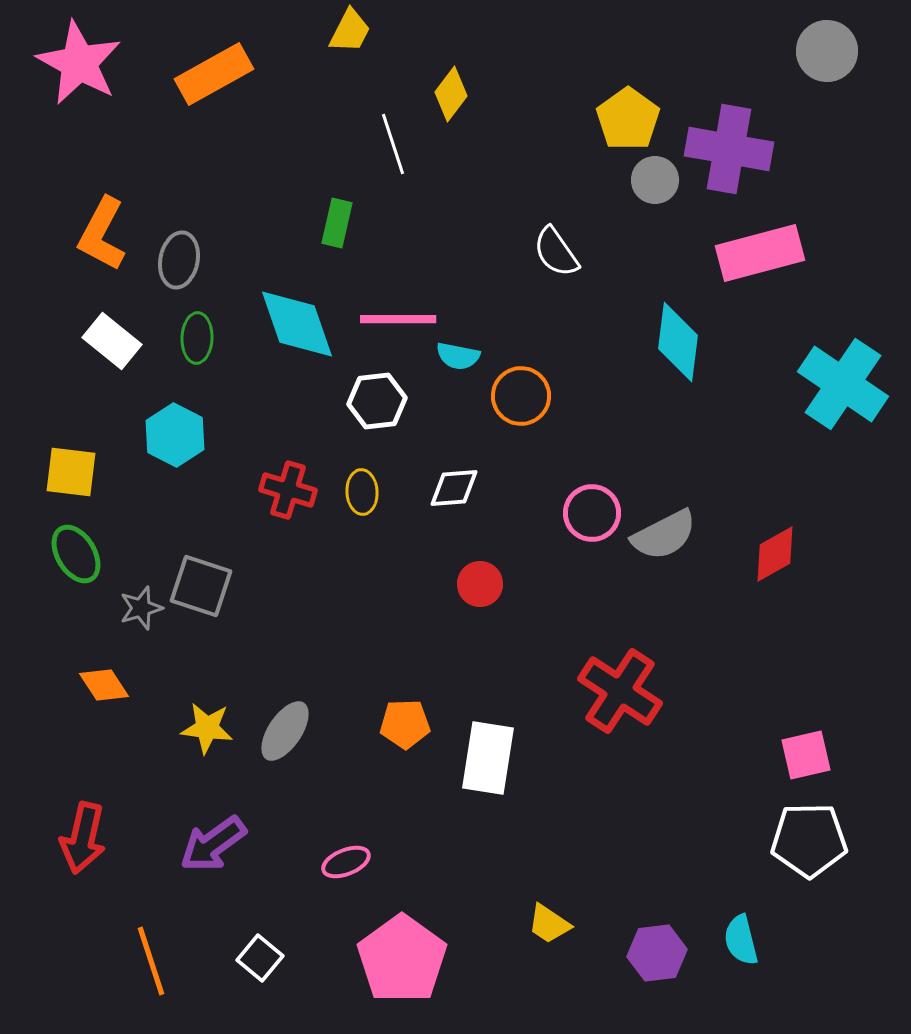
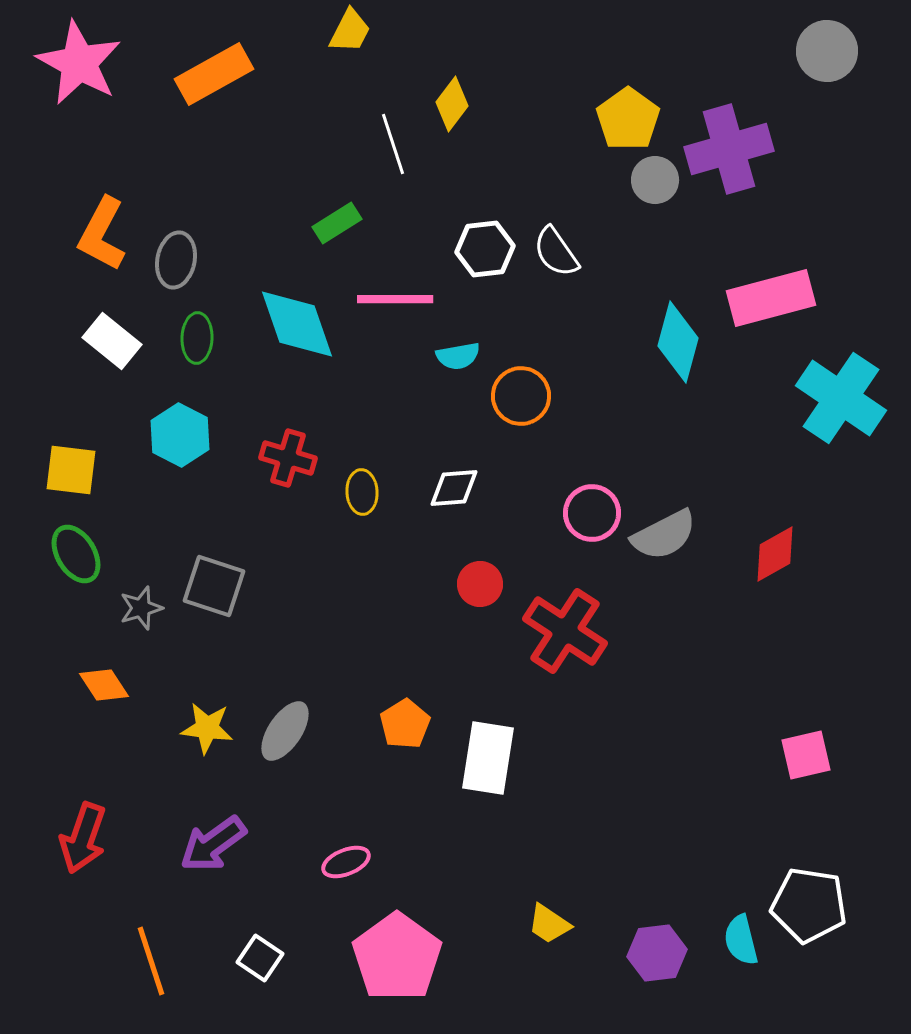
yellow diamond at (451, 94): moved 1 px right, 10 px down
purple cross at (729, 149): rotated 26 degrees counterclockwise
green rectangle at (337, 223): rotated 45 degrees clockwise
pink rectangle at (760, 253): moved 11 px right, 45 px down
gray ellipse at (179, 260): moved 3 px left
pink line at (398, 319): moved 3 px left, 20 px up
cyan diamond at (678, 342): rotated 8 degrees clockwise
cyan semicircle at (458, 356): rotated 21 degrees counterclockwise
cyan cross at (843, 384): moved 2 px left, 14 px down
white hexagon at (377, 401): moved 108 px right, 152 px up
cyan hexagon at (175, 435): moved 5 px right
yellow square at (71, 472): moved 2 px up
red cross at (288, 490): moved 32 px up
gray square at (201, 586): moved 13 px right
red cross at (620, 691): moved 55 px left, 60 px up
orange pentagon at (405, 724): rotated 30 degrees counterclockwise
red arrow at (83, 838): rotated 6 degrees clockwise
white pentagon at (809, 840): moved 65 px down; rotated 10 degrees clockwise
white square at (260, 958): rotated 6 degrees counterclockwise
pink pentagon at (402, 959): moved 5 px left, 2 px up
